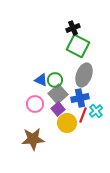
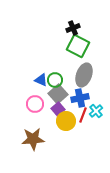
yellow circle: moved 1 px left, 2 px up
